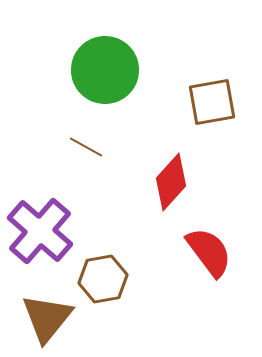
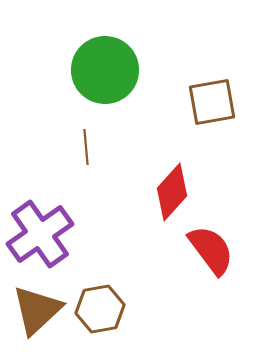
brown line: rotated 56 degrees clockwise
red diamond: moved 1 px right, 10 px down
purple cross: moved 3 px down; rotated 14 degrees clockwise
red semicircle: moved 2 px right, 2 px up
brown hexagon: moved 3 px left, 30 px down
brown triangle: moved 10 px left, 8 px up; rotated 8 degrees clockwise
